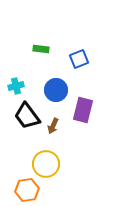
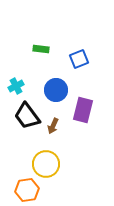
cyan cross: rotated 14 degrees counterclockwise
